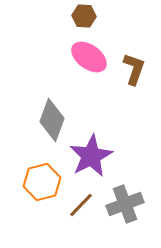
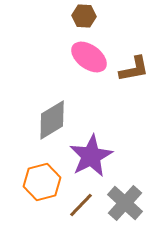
brown L-shape: rotated 60 degrees clockwise
gray diamond: rotated 39 degrees clockwise
gray cross: moved 1 px up; rotated 27 degrees counterclockwise
